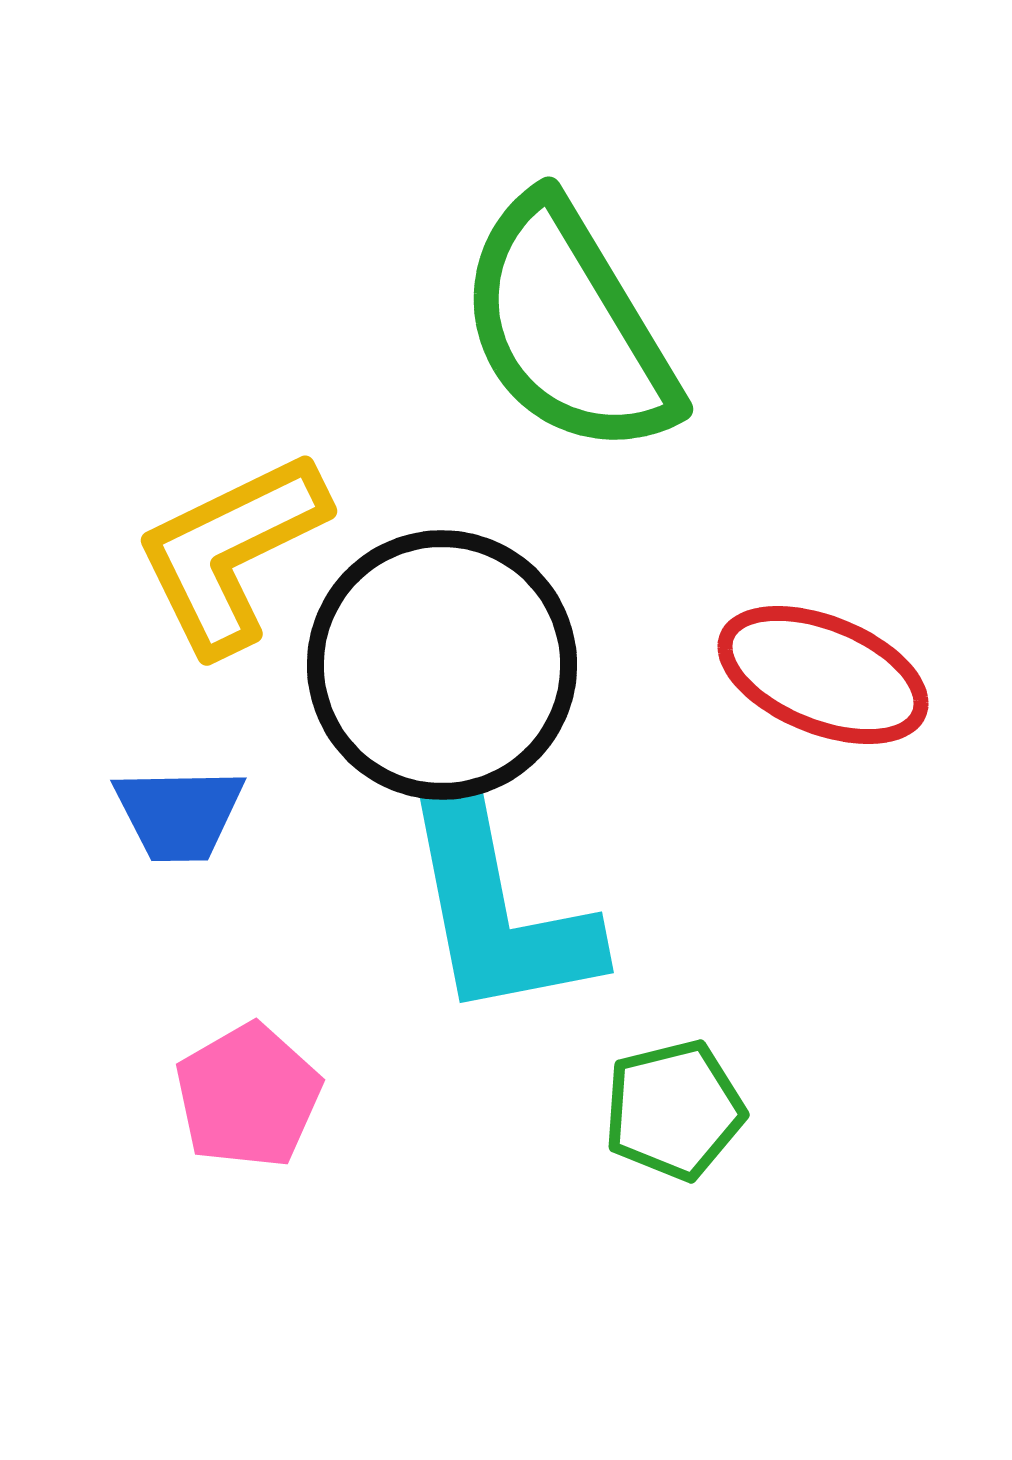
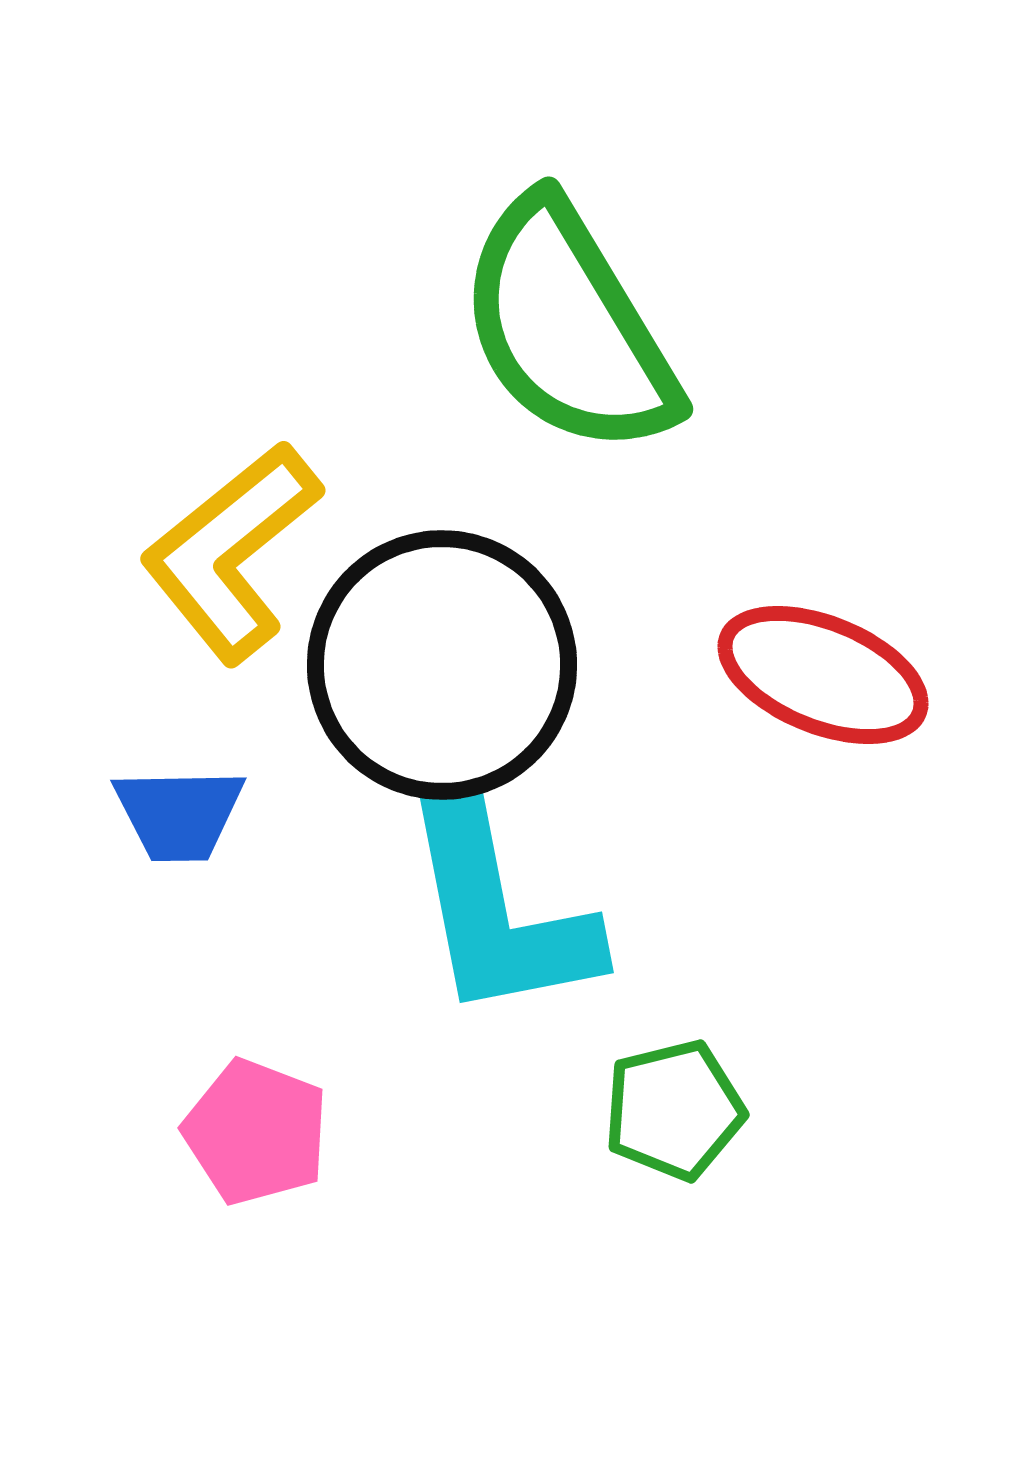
yellow L-shape: rotated 13 degrees counterclockwise
pink pentagon: moved 8 px right, 36 px down; rotated 21 degrees counterclockwise
